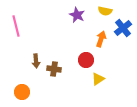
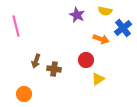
orange arrow: rotated 91 degrees clockwise
brown arrow: rotated 24 degrees clockwise
orange circle: moved 2 px right, 2 px down
